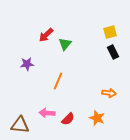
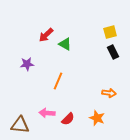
green triangle: rotated 40 degrees counterclockwise
